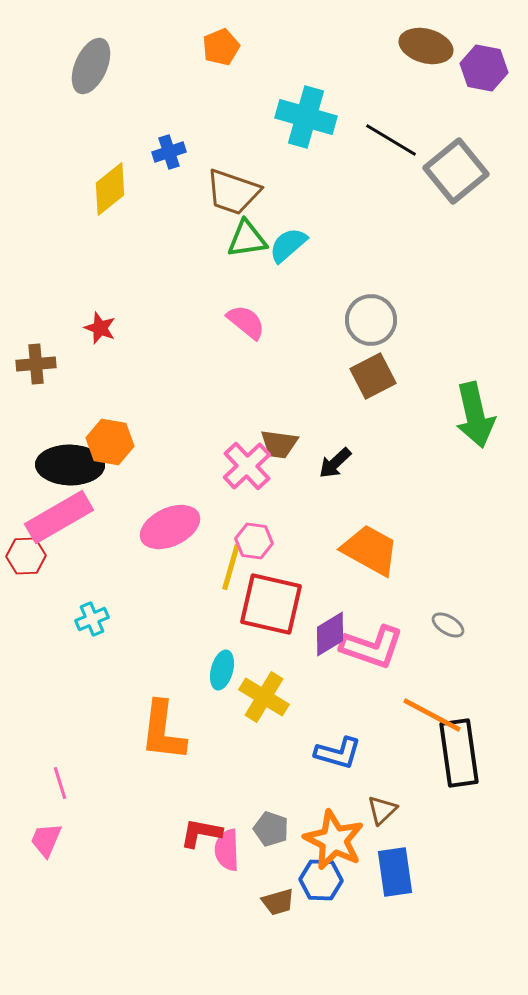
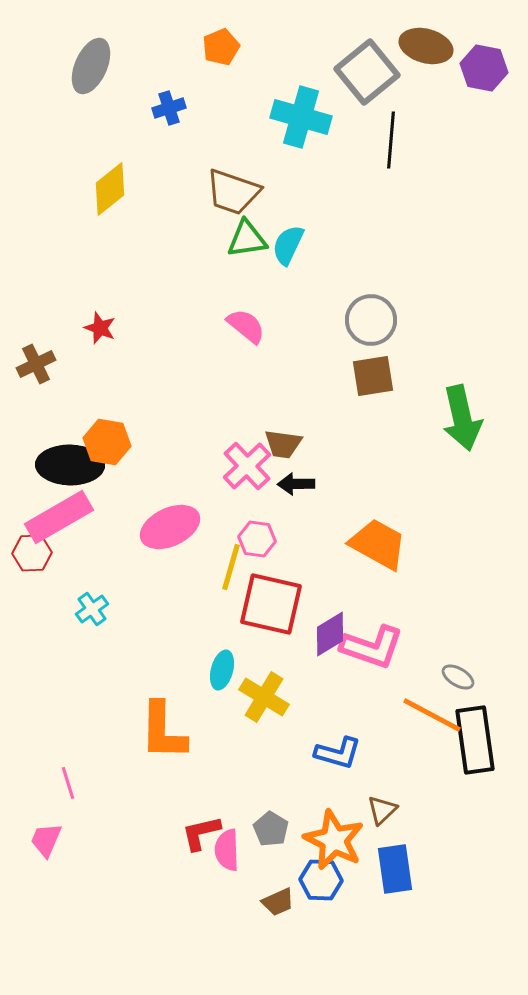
cyan cross at (306, 117): moved 5 px left
black line at (391, 140): rotated 64 degrees clockwise
blue cross at (169, 152): moved 44 px up
gray square at (456, 171): moved 89 px left, 99 px up
cyan semicircle at (288, 245): rotated 24 degrees counterclockwise
pink semicircle at (246, 322): moved 4 px down
brown cross at (36, 364): rotated 21 degrees counterclockwise
brown square at (373, 376): rotated 18 degrees clockwise
green arrow at (475, 415): moved 13 px left, 3 px down
orange hexagon at (110, 442): moved 3 px left
brown trapezoid at (279, 444): moved 4 px right
black arrow at (335, 463): moved 39 px left, 21 px down; rotated 42 degrees clockwise
pink hexagon at (254, 541): moved 3 px right, 2 px up
orange trapezoid at (370, 550): moved 8 px right, 6 px up
red hexagon at (26, 556): moved 6 px right, 3 px up
cyan cross at (92, 619): moved 10 px up; rotated 12 degrees counterclockwise
gray ellipse at (448, 625): moved 10 px right, 52 px down
orange L-shape at (163, 731): rotated 6 degrees counterclockwise
black rectangle at (459, 753): moved 16 px right, 13 px up
pink line at (60, 783): moved 8 px right
gray pentagon at (271, 829): rotated 12 degrees clockwise
red L-shape at (201, 833): rotated 24 degrees counterclockwise
blue rectangle at (395, 872): moved 3 px up
brown trapezoid at (278, 902): rotated 8 degrees counterclockwise
